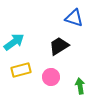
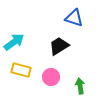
yellow rectangle: rotated 30 degrees clockwise
